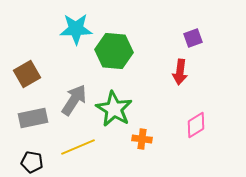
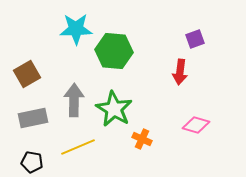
purple square: moved 2 px right, 1 px down
gray arrow: rotated 32 degrees counterclockwise
pink diamond: rotated 48 degrees clockwise
orange cross: rotated 18 degrees clockwise
